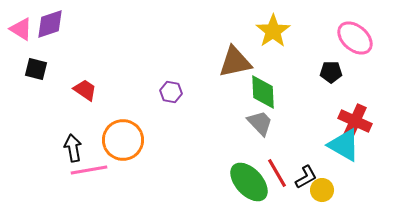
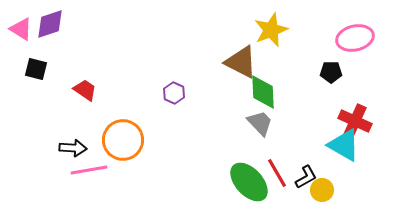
yellow star: moved 2 px left, 1 px up; rotated 12 degrees clockwise
pink ellipse: rotated 54 degrees counterclockwise
brown triangle: moved 6 px right; rotated 39 degrees clockwise
purple hexagon: moved 3 px right, 1 px down; rotated 15 degrees clockwise
black arrow: rotated 104 degrees clockwise
